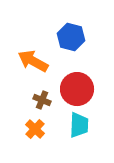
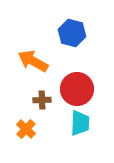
blue hexagon: moved 1 px right, 4 px up
brown cross: rotated 24 degrees counterclockwise
cyan trapezoid: moved 1 px right, 2 px up
orange cross: moved 9 px left
